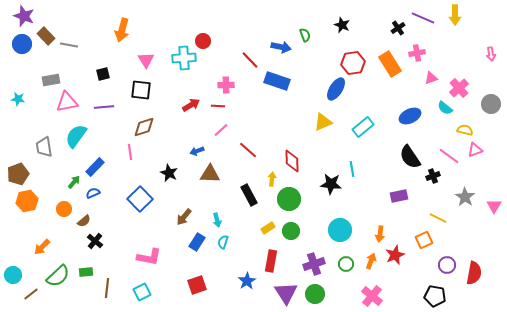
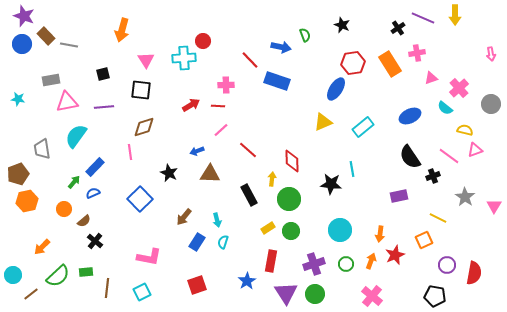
gray trapezoid at (44, 147): moved 2 px left, 2 px down
